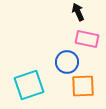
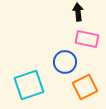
black arrow: rotated 18 degrees clockwise
blue circle: moved 2 px left
orange square: moved 2 px right, 1 px down; rotated 25 degrees counterclockwise
